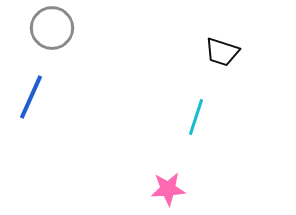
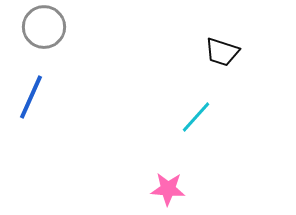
gray circle: moved 8 px left, 1 px up
cyan line: rotated 24 degrees clockwise
pink star: rotated 8 degrees clockwise
